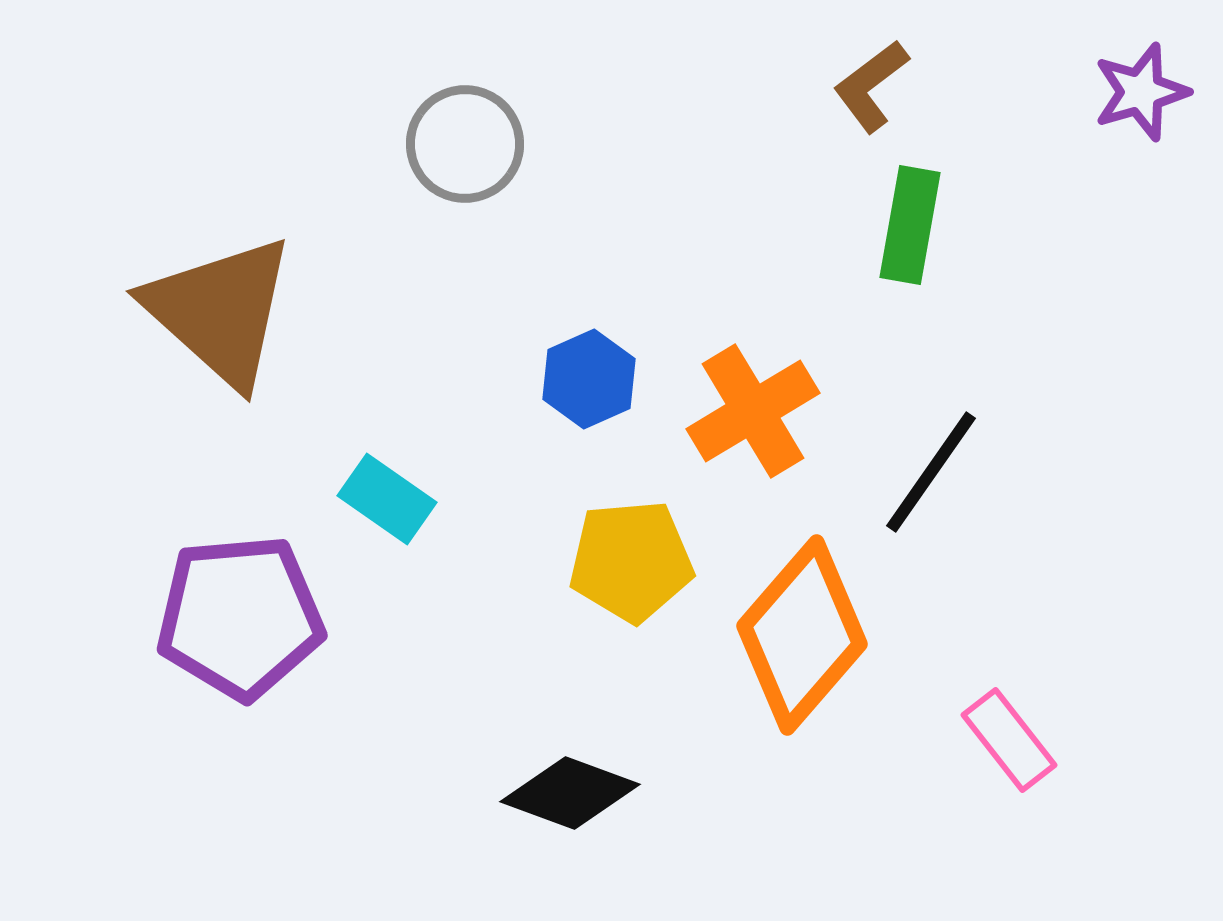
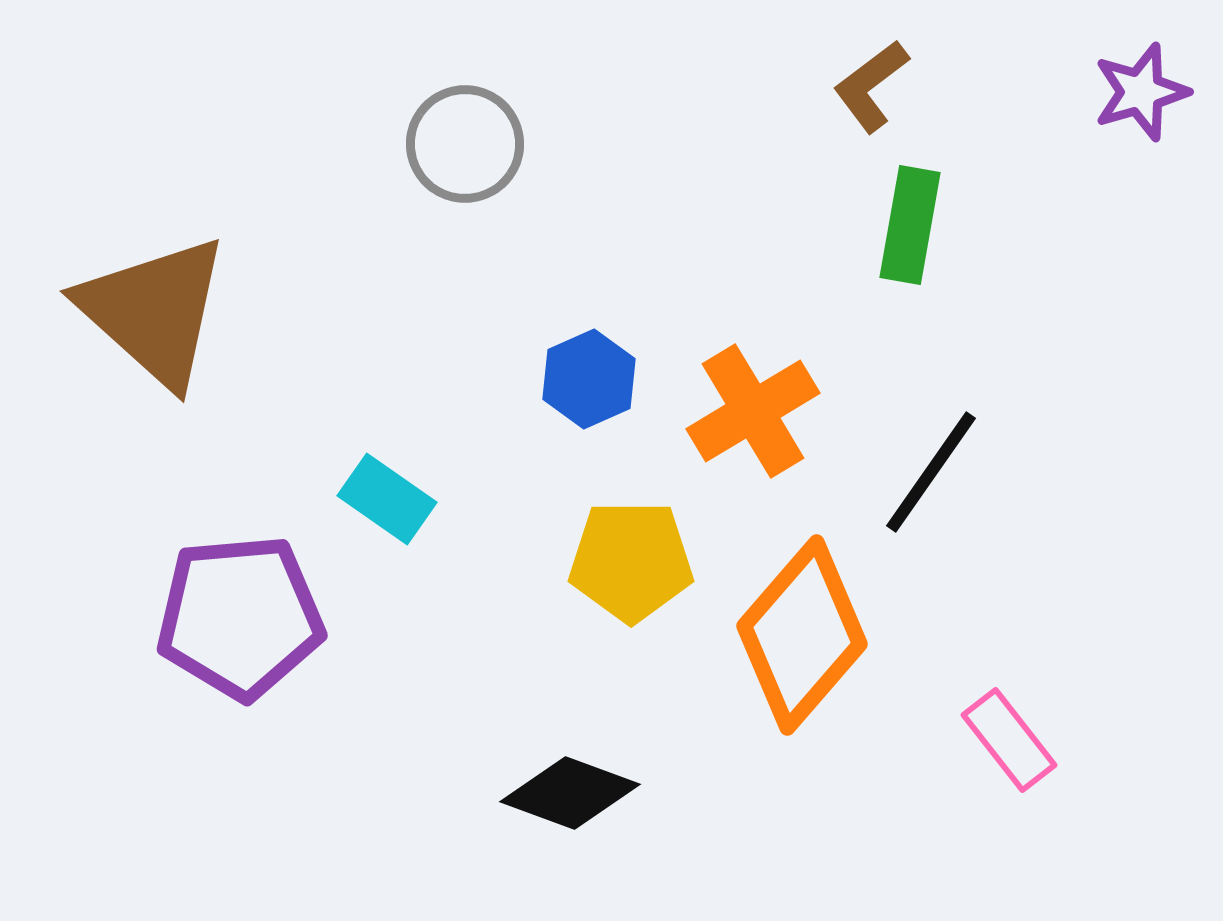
brown triangle: moved 66 px left
yellow pentagon: rotated 5 degrees clockwise
